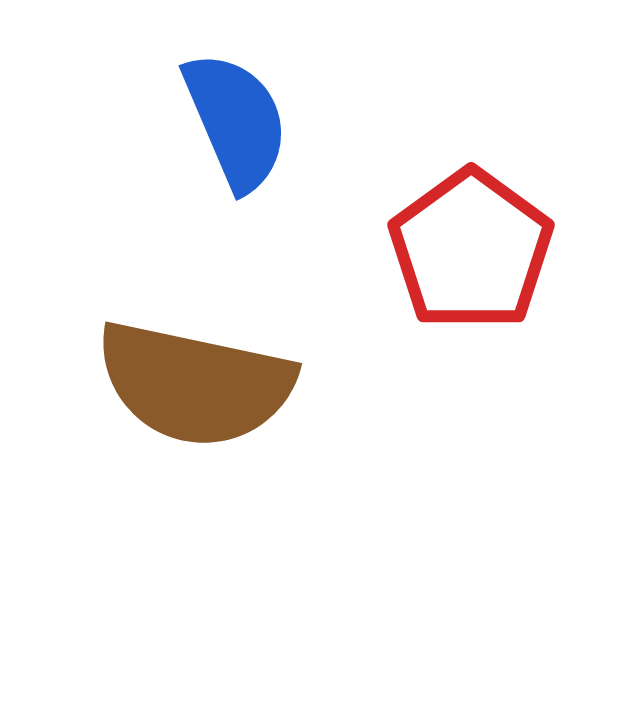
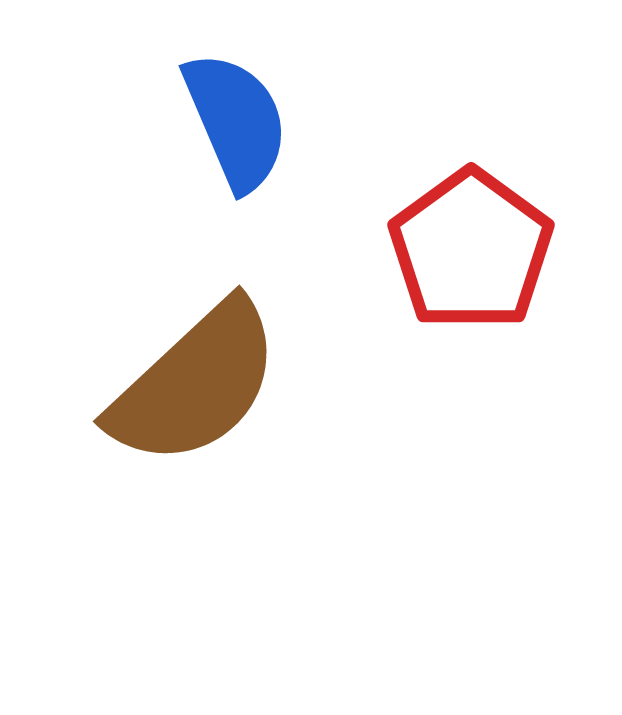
brown semicircle: rotated 55 degrees counterclockwise
